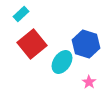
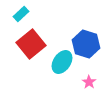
red square: moved 1 px left
